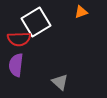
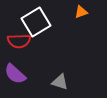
red semicircle: moved 2 px down
purple semicircle: moved 1 px left, 9 px down; rotated 55 degrees counterclockwise
gray triangle: rotated 24 degrees counterclockwise
